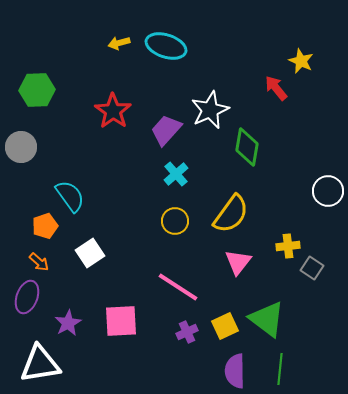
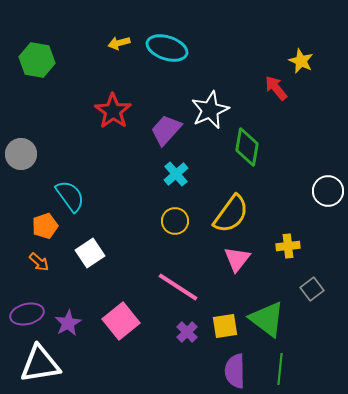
cyan ellipse: moved 1 px right, 2 px down
green hexagon: moved 30 px up; rotated 12 degrees clockwise
gray circle: moved 7 px down
pink triangle: moved 1 px left, 3 px up
gray square: moved 21 px down; rotated 20 degrees clockwise
purple ellipse: moved 17 px down; rotated 56 degrees clockwise
pink square: rotated 36 degrees counterclockwise
yellow square: rotated 16 degrees clockwise
purple cross: rotated 20 degrees counterclockwise
